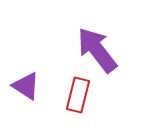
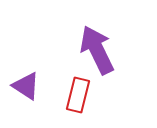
purple arrow: rotated 12 degrees clockwise
